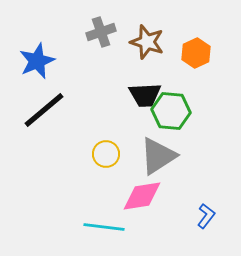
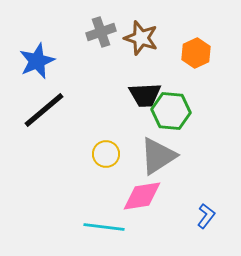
brown star: moved 6 px left, 4 px up
